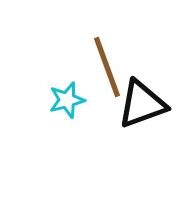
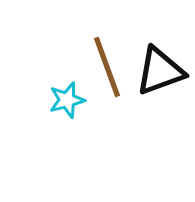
black triangle: moved 18 px right, 33 px up
